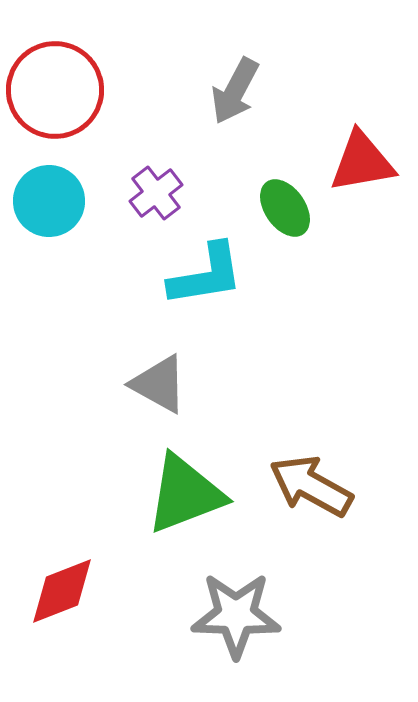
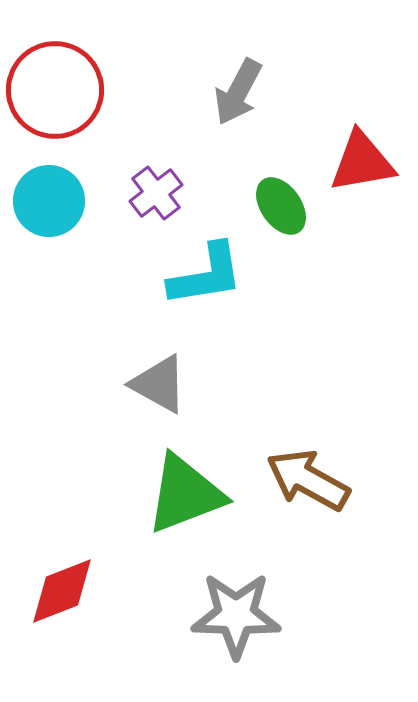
gray arrow: moved 3 px right, 1 px down
green ellipse: moved 4 px left, 2 px up
brown arrow: moved 3 px left, 6 px up
